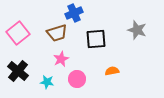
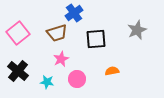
blue cross: rotated 12 degrees counterclockwise
gray star: rotated 30 degrees clockwise
